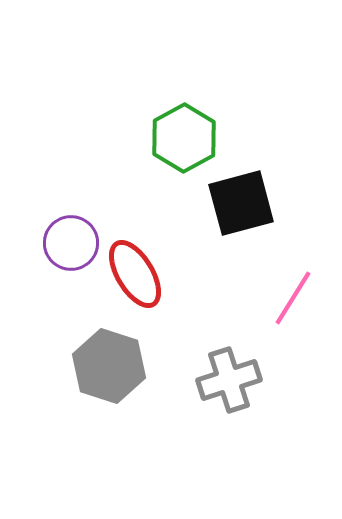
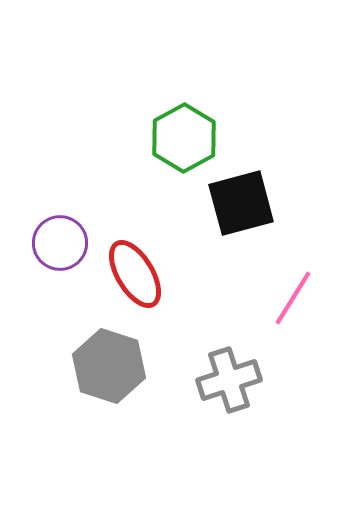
purple circle: moved 11 px left
